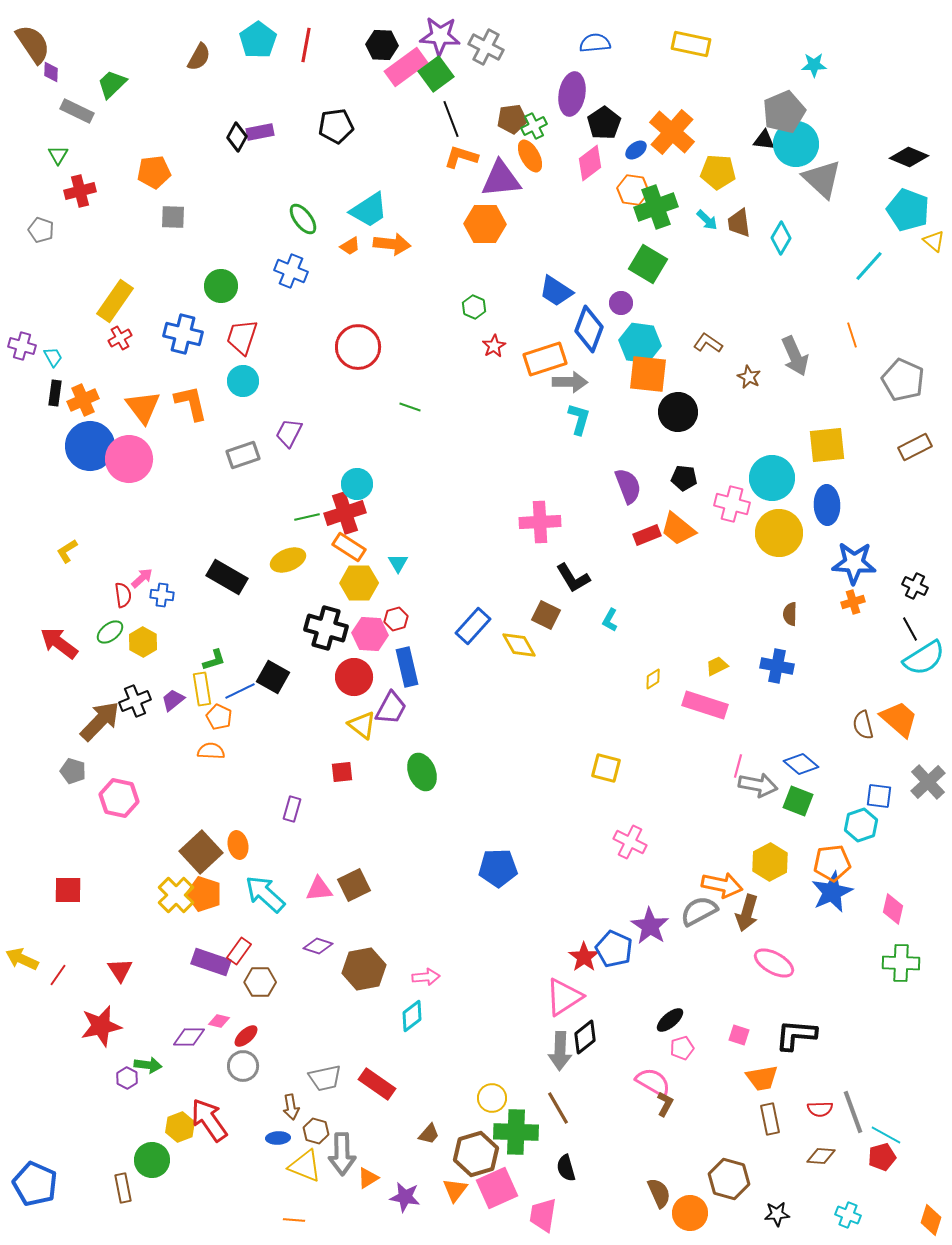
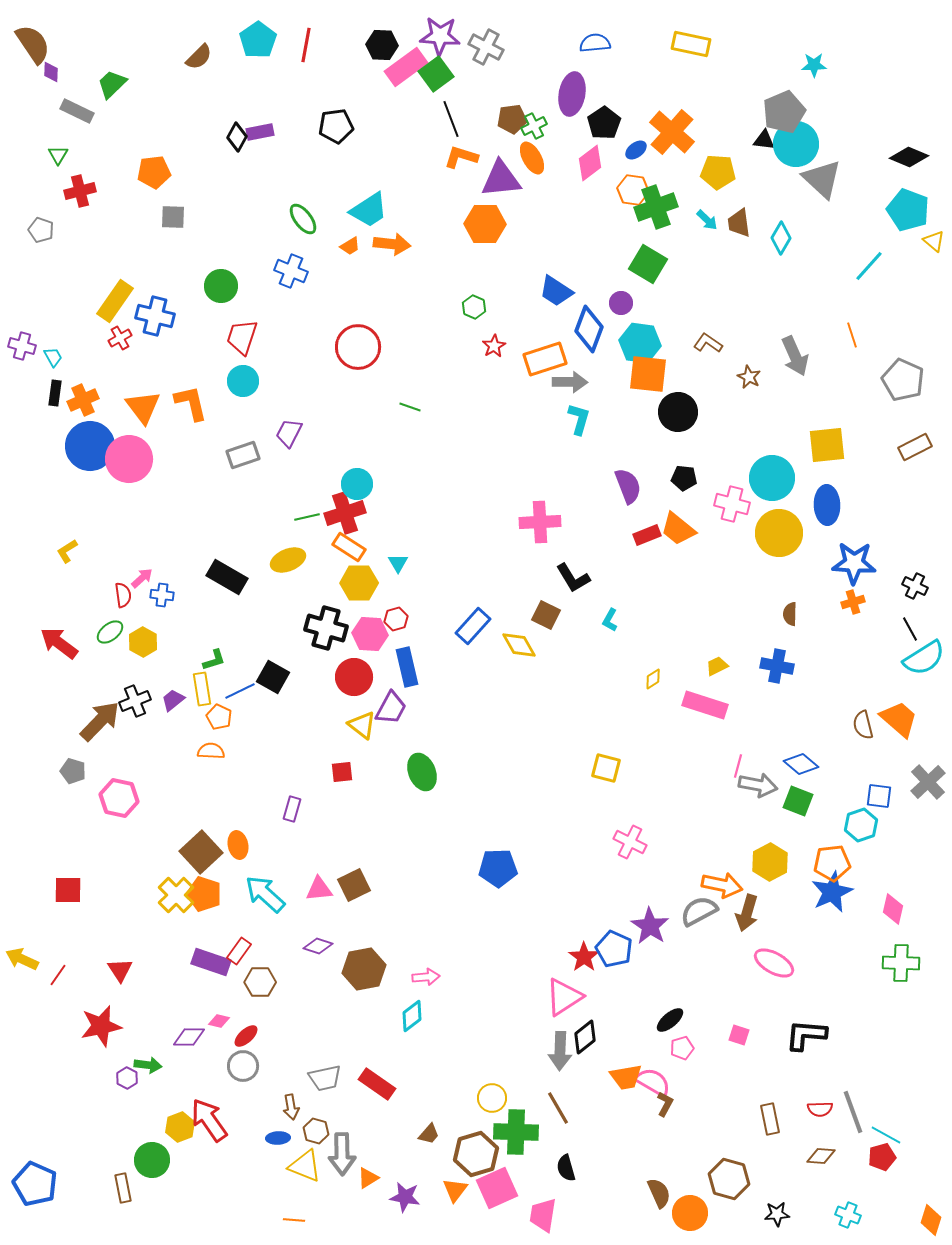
brown semicircle at (199, 57): rotated 16 degrees clockwise
orange ellipse at (530, 156): moved 2 px right, 2 px down
blue cross at (183, 334): moved 28 px left, 18 px up
black L-shape at (796, 1035): moved 10 px right
orange trapezoid at (762, 1078): moved 136 px left, 1 px up
